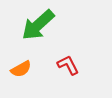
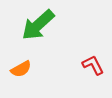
red L-shape: moved 25 px right
